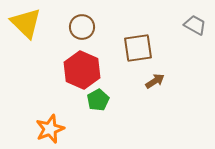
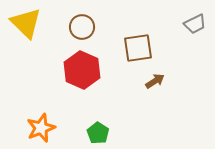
gray trapezoid: moved 1 px up; rotated 125 degrees clockwise
green pentagon: moved 33 px down; rotated 10 degrees counterclockwise
orange star: moved 9 px left, 1 px up
